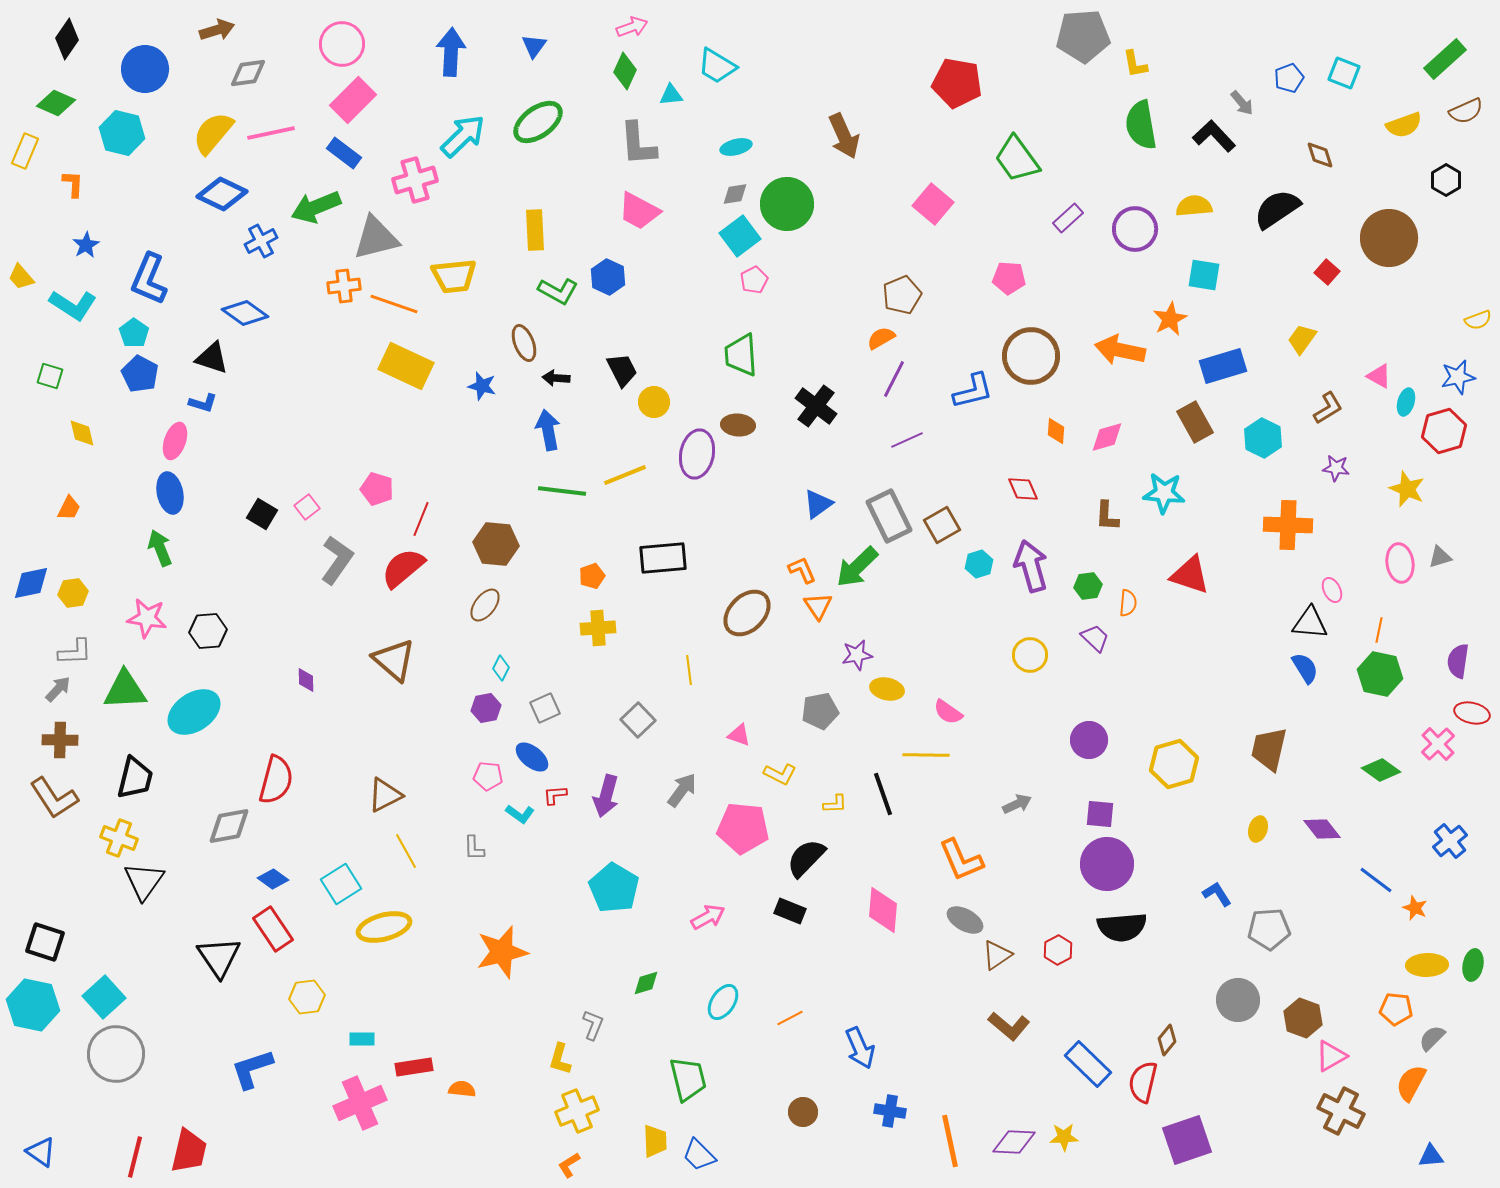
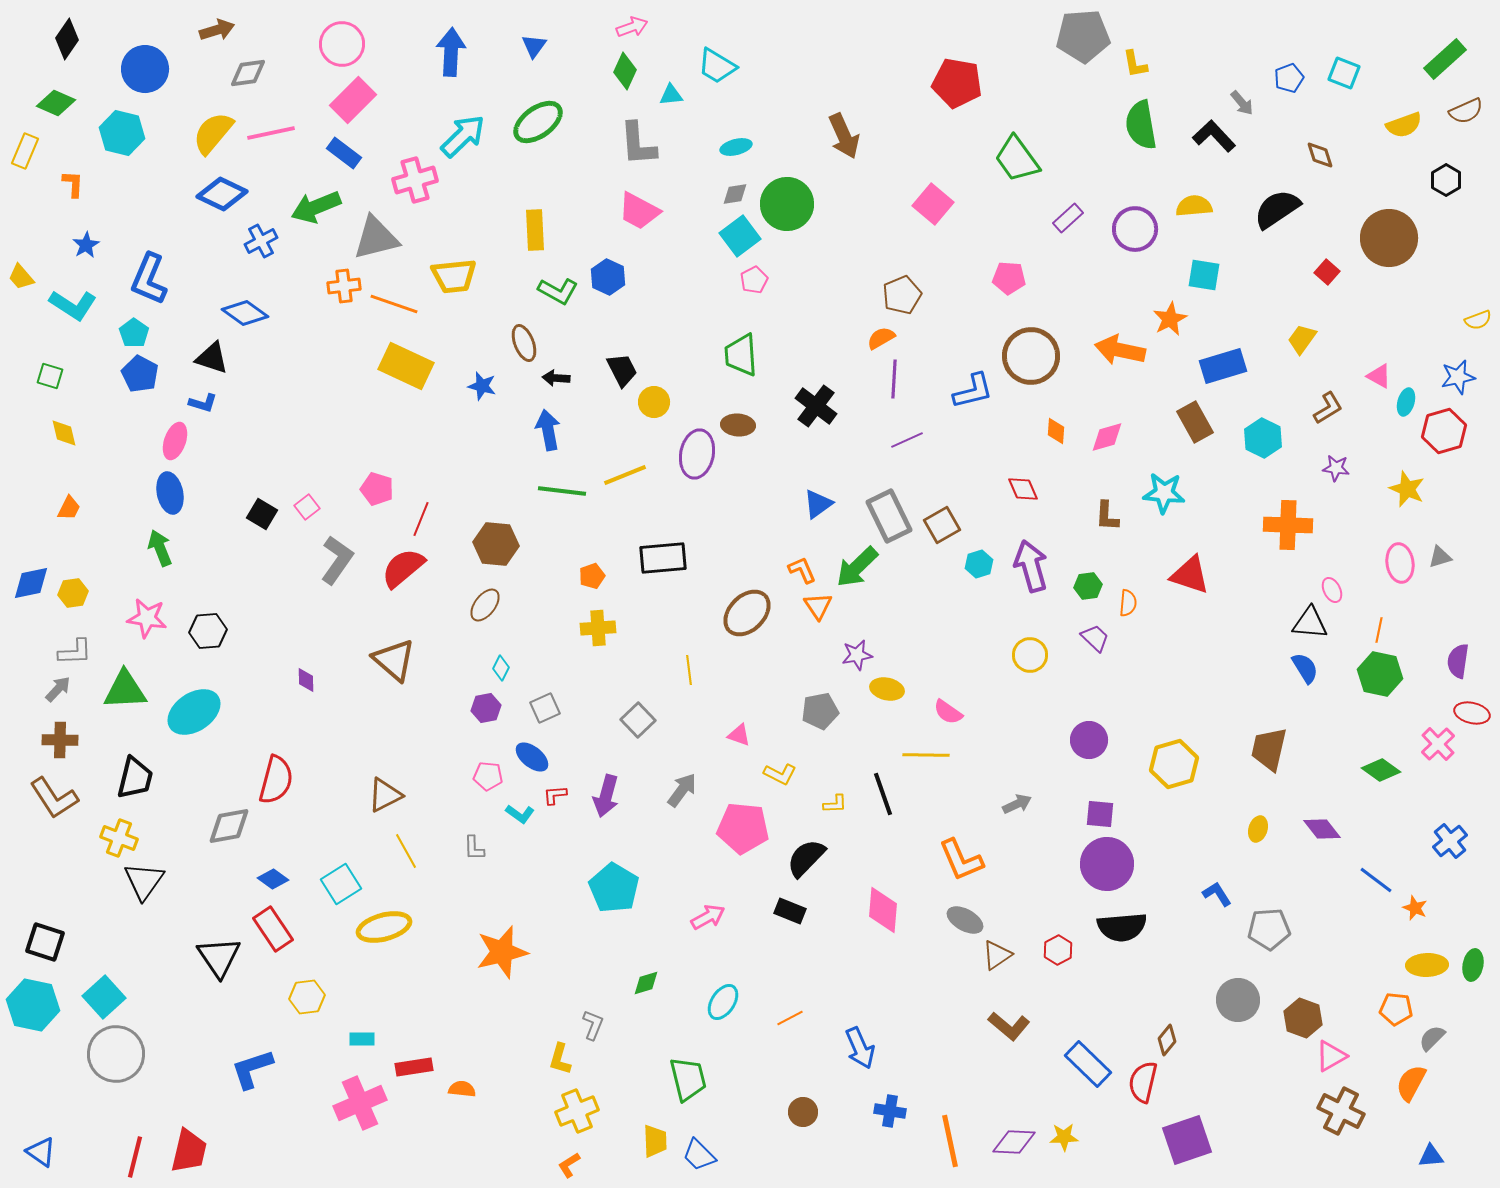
purple line at (894, 379): rotated 24 degrees counterclockwise
yellow diamond at (82, 433): moved 18 px left
